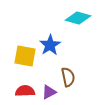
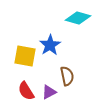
brown semicircle: moved 1 px left, 1 px up
red semicircle: moved 1 px right; rotated 120 degrees counterclockwise
